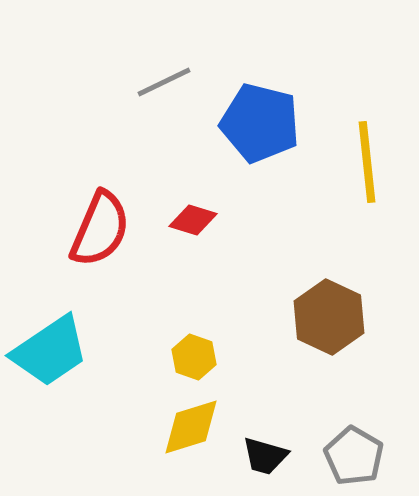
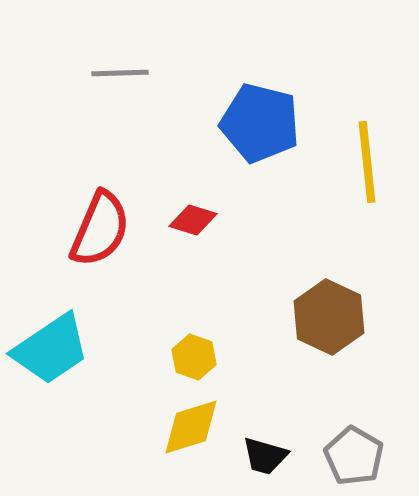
gray line: moved 44 px left, 9 px up; rotated 24 degrees clockwise
cyan trapezoid: moved 1 px right, 2 px up
